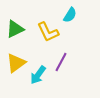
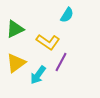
cyan semicircle: moved 3 px left
yellow L-shape: moved 10 px down; rotated 30 degrees counterclockwise
